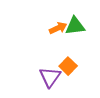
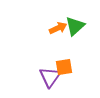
green triangle: rotated 35 degrees counterclockwise
orange square: moved 4 px left, 1 px down; rotated 36 degrees clockwise
